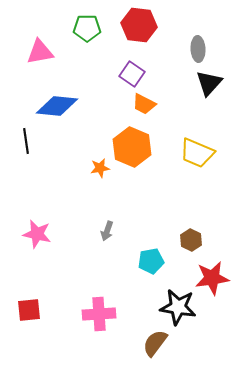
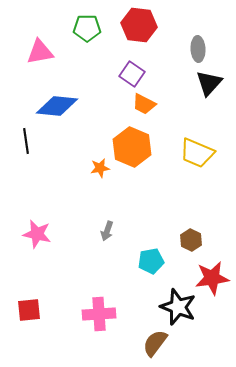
black star: rotated 12 degrees clockwise
